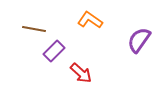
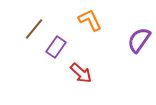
orange L-shape: rotated 30 degrees clockwise
brown line: rotated 60 degrees counterclockwise
purple rectangle: moved 2 px right, 4 px up; rotated 10 degrees counterclockwise
